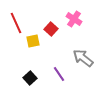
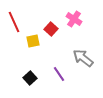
red line: moved 2 px left, 1 px up
